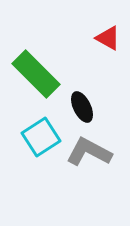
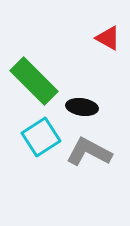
green rectangle: moved 2 px left, 7 px down
black ellipse: rotated 56 degrees counterclockwise
